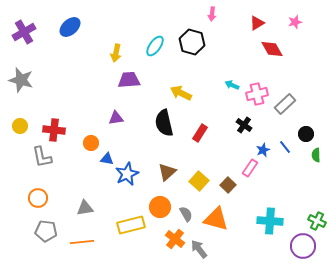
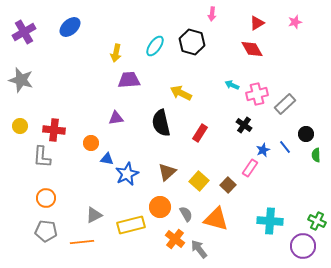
red diamond at (272, 49): moved 20 px left
black semicircle at (164, 123): moved 3 px left
gray L-shape at (42, 157): rotated 15 degrees clockwise
orange circle at (38, 198): moved 8 px right
gray triangle at (85, 208): moved 9 px right, 7 px down; rotated 18 degrees counterclockwise
